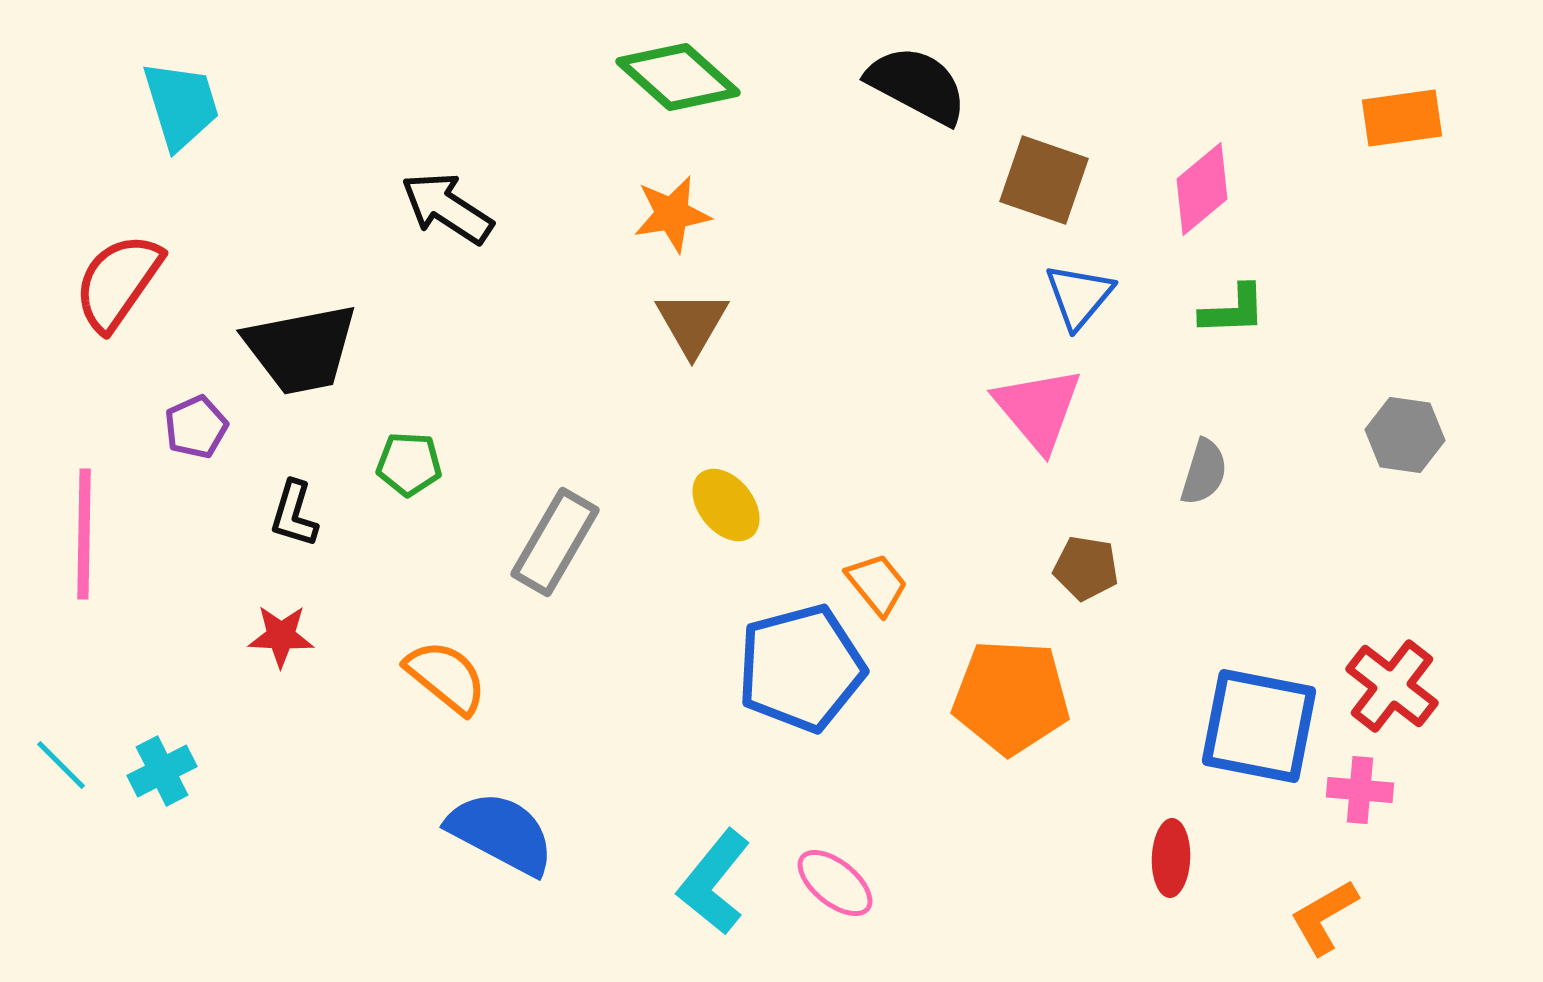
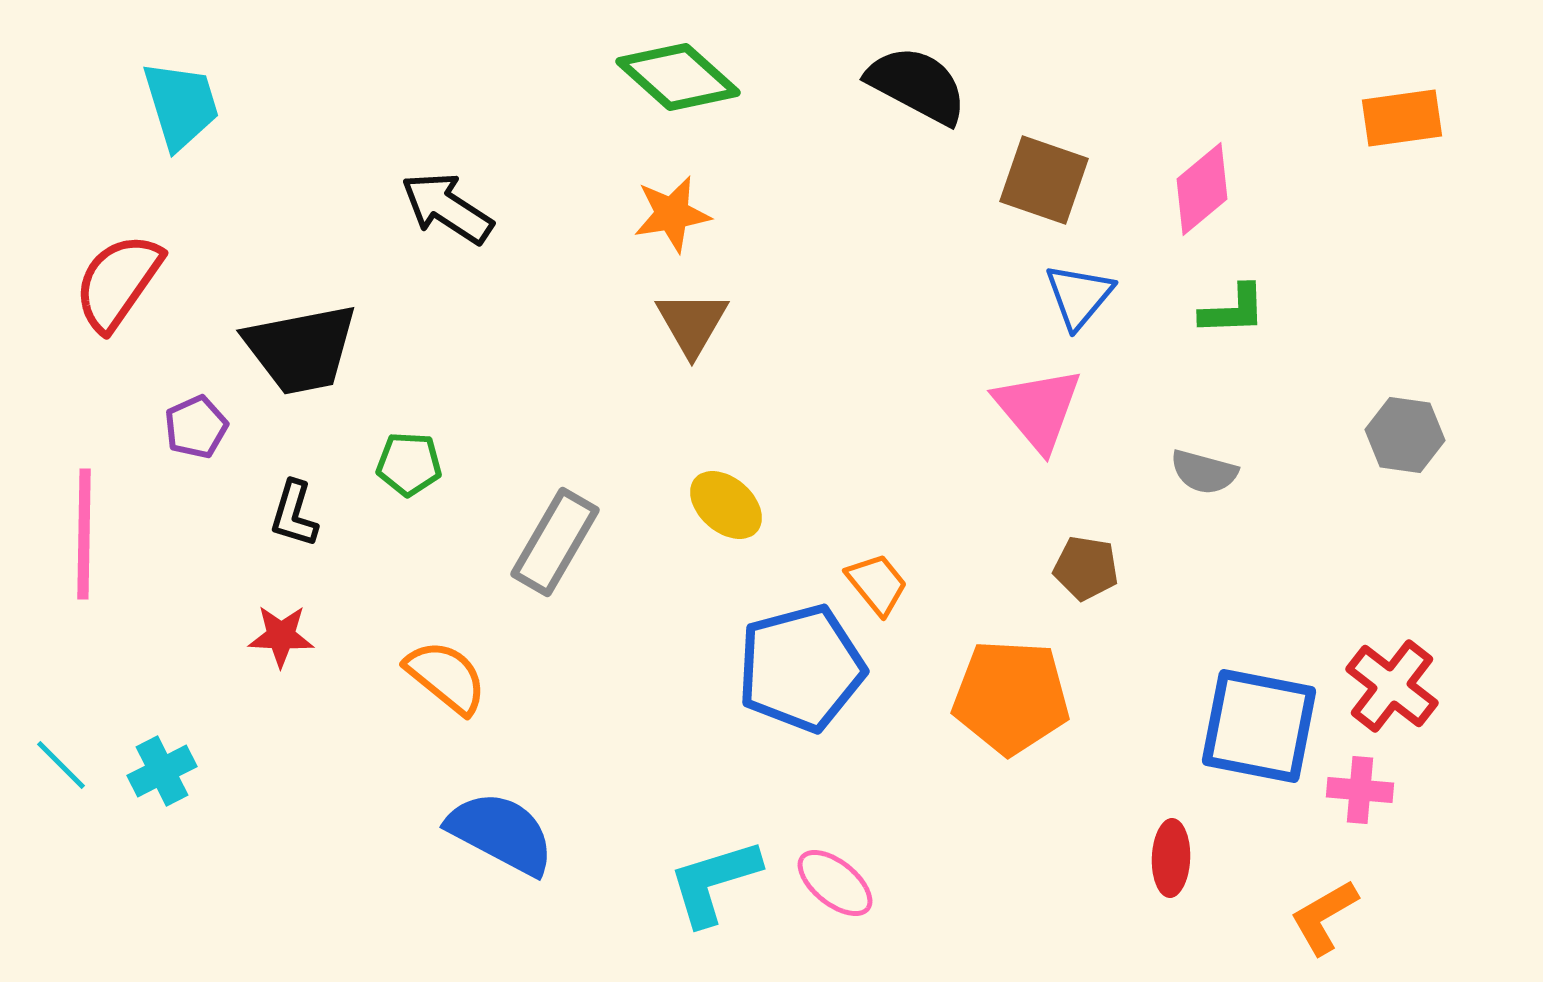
gray semicircle: rotated 88 degrees clockwise
yellow ellipse: rotated 10 degrees counterclockwise
cyan L-shape: rotated 34 degrees clockwise
